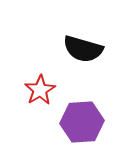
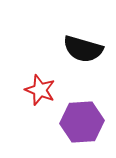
red star: rotated 20 degrees counterclockwise
